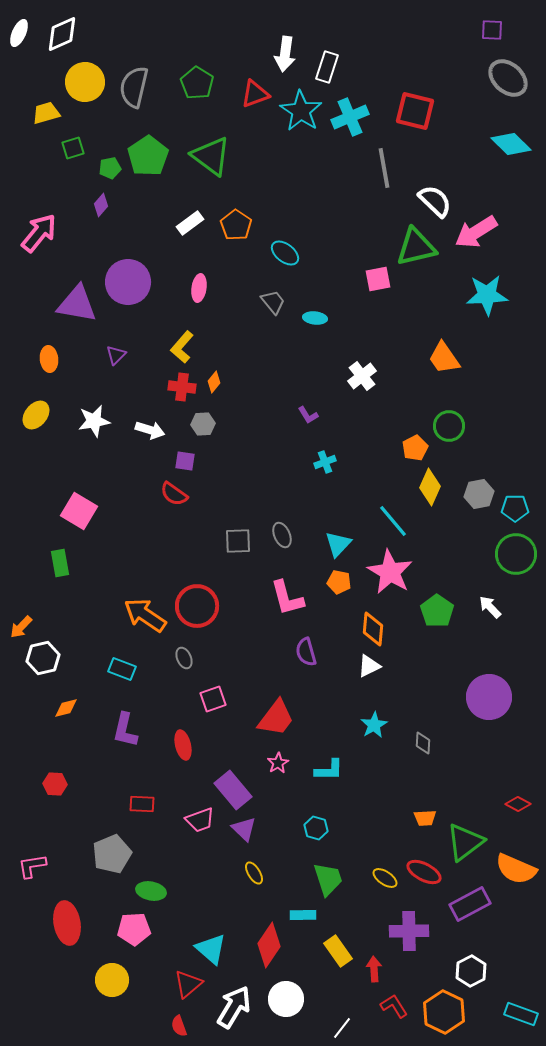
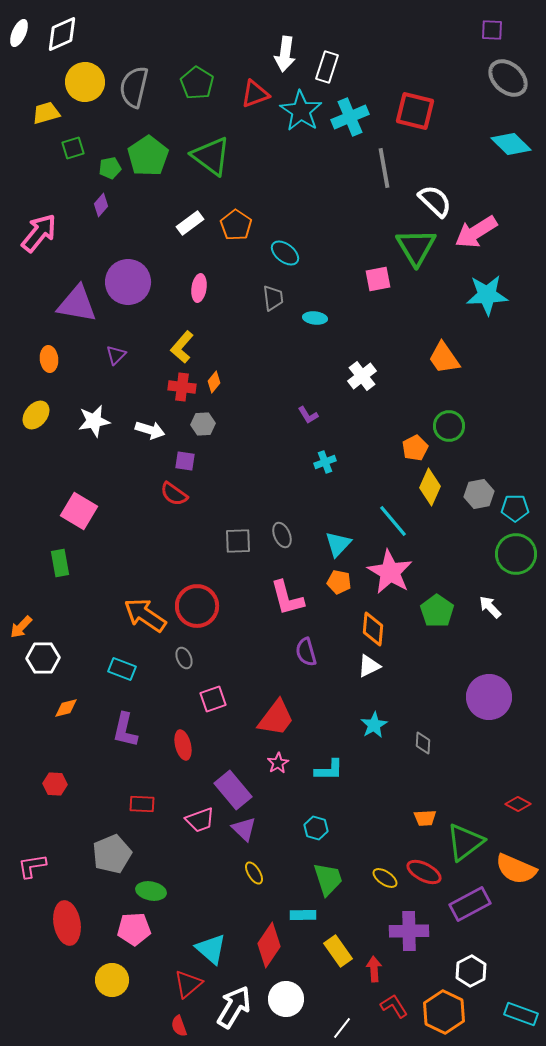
green triangle at (416, 247): rotated 48 degrees counterclockwise
gray trapezoid at (273, 302): moved 4 px up; rotated 32 degrees clockwise
white hexagon at (43, 658): rotated 12 degrees clockwise
